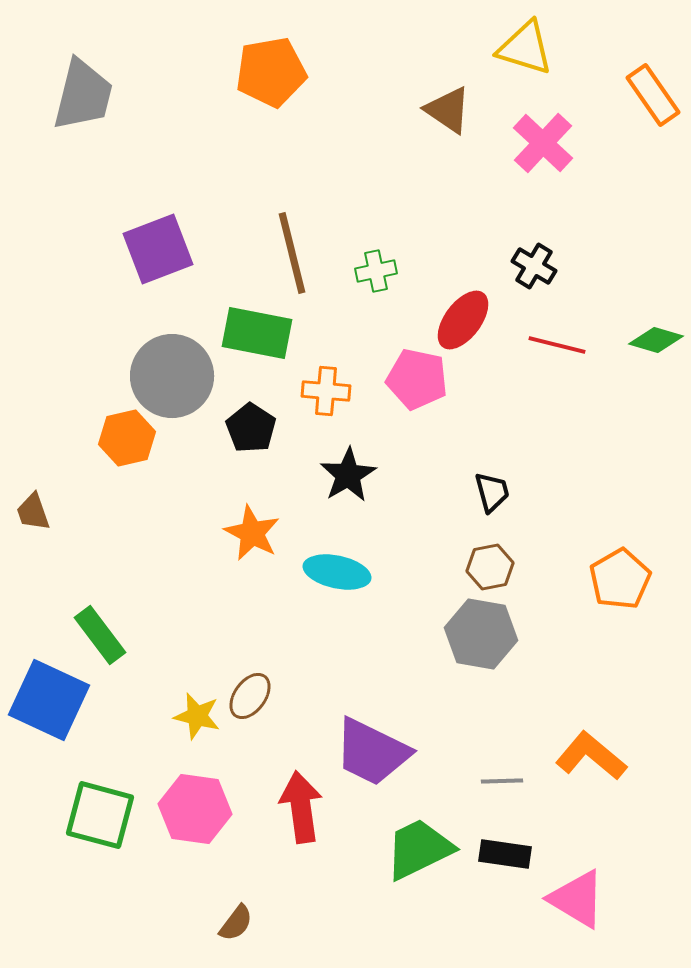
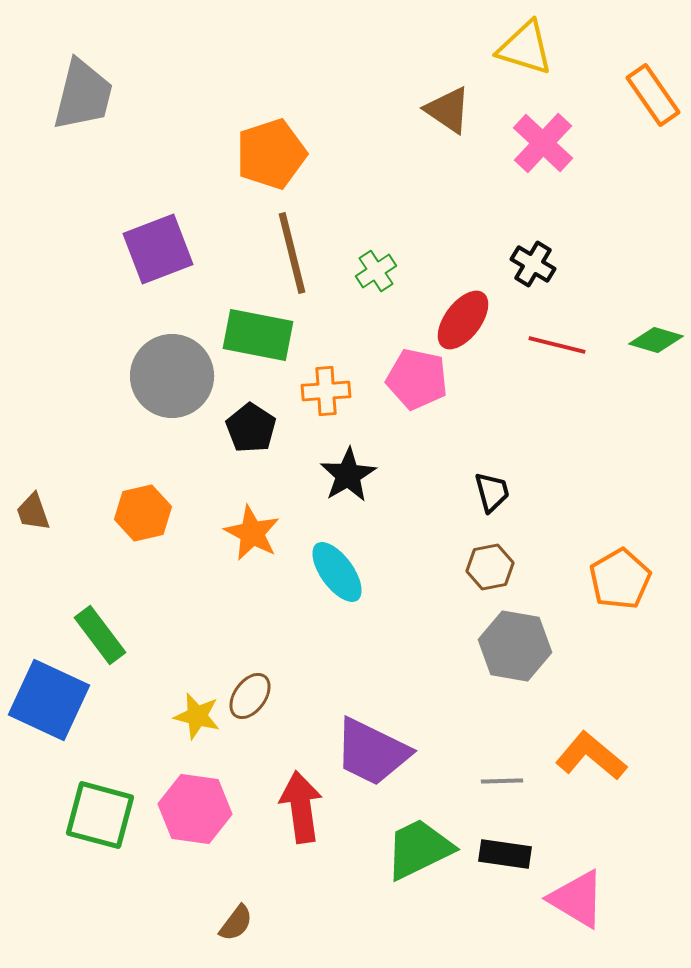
orange pentagon at (271, 72): moved 82 px down; rotated 8 degrees counterclockwise
black cross at (534, 266): moved 1 px left, 2 px up
green cross at (376, 271): rotated 21 degrees counterclockwise
green rectangle at (257, 333): moved 1 px right, 2 px down
orange cross at (326, 391): rotated 9 degrees counterclockwise
orange hexagon at (127, 438): moved 16 px right, 75 px down
cyan ellipse at (337, 572): rotated 42 degrees clockwise
gray hexagon at (481, 634): moved 34 px right, 12 px down
